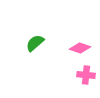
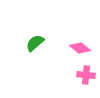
pink diamond: rotated 20 degrees clockwise
